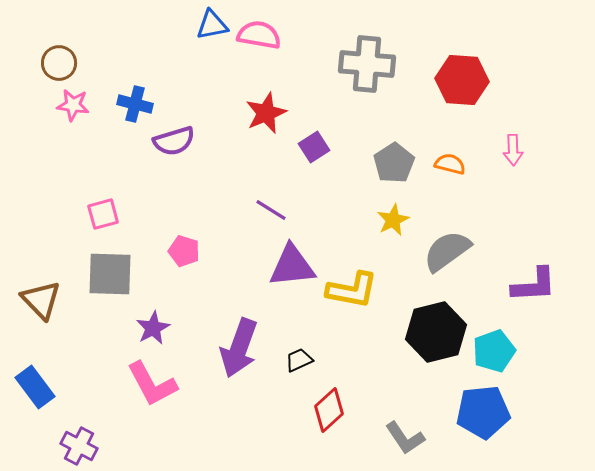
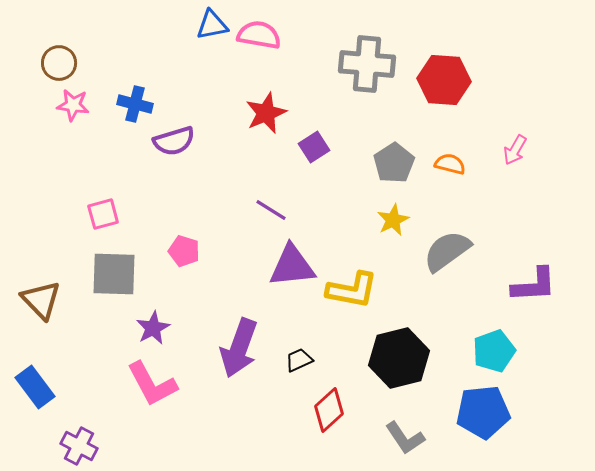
red hexagon: moved 18 px left
pink arrow: moved 2 px right; rotated 32 degrees clockwise
gray square: moved 4 px right
black hexagon: moved 37 px left, 26 px down
